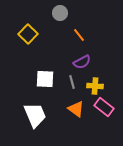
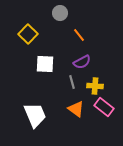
white square: moved 15 px up
